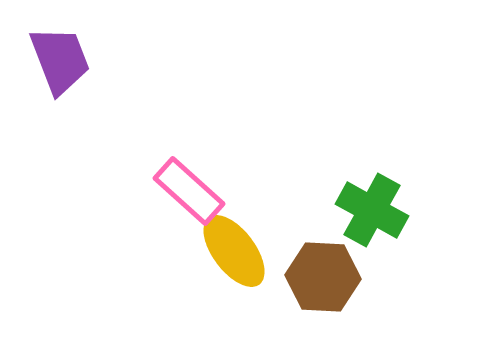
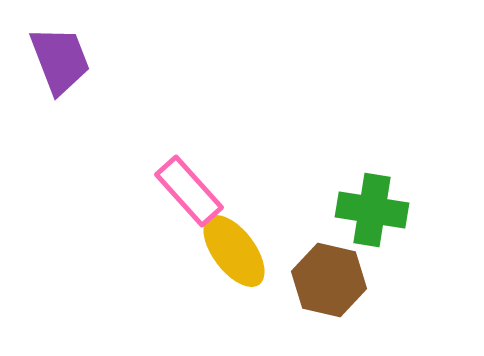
pink rectangle: rotated 6 degrees clockwise
green cross: rotated 20 degrees counterclockwise
brown hexagon: moved 6 px right, 3 px down; rotated 10 degrees clockwise
